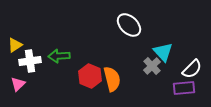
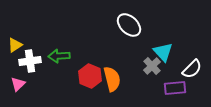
purple rectangle: moved 9 px left
